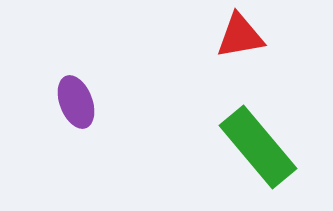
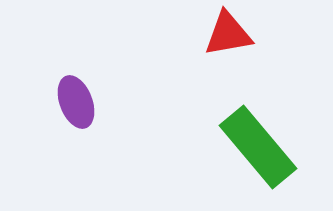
red triangle: moved 12 px left, 2 px up
